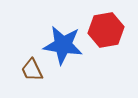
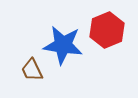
red hexagon: moved 1 px right; rotated 12 degrees counterclockwise
